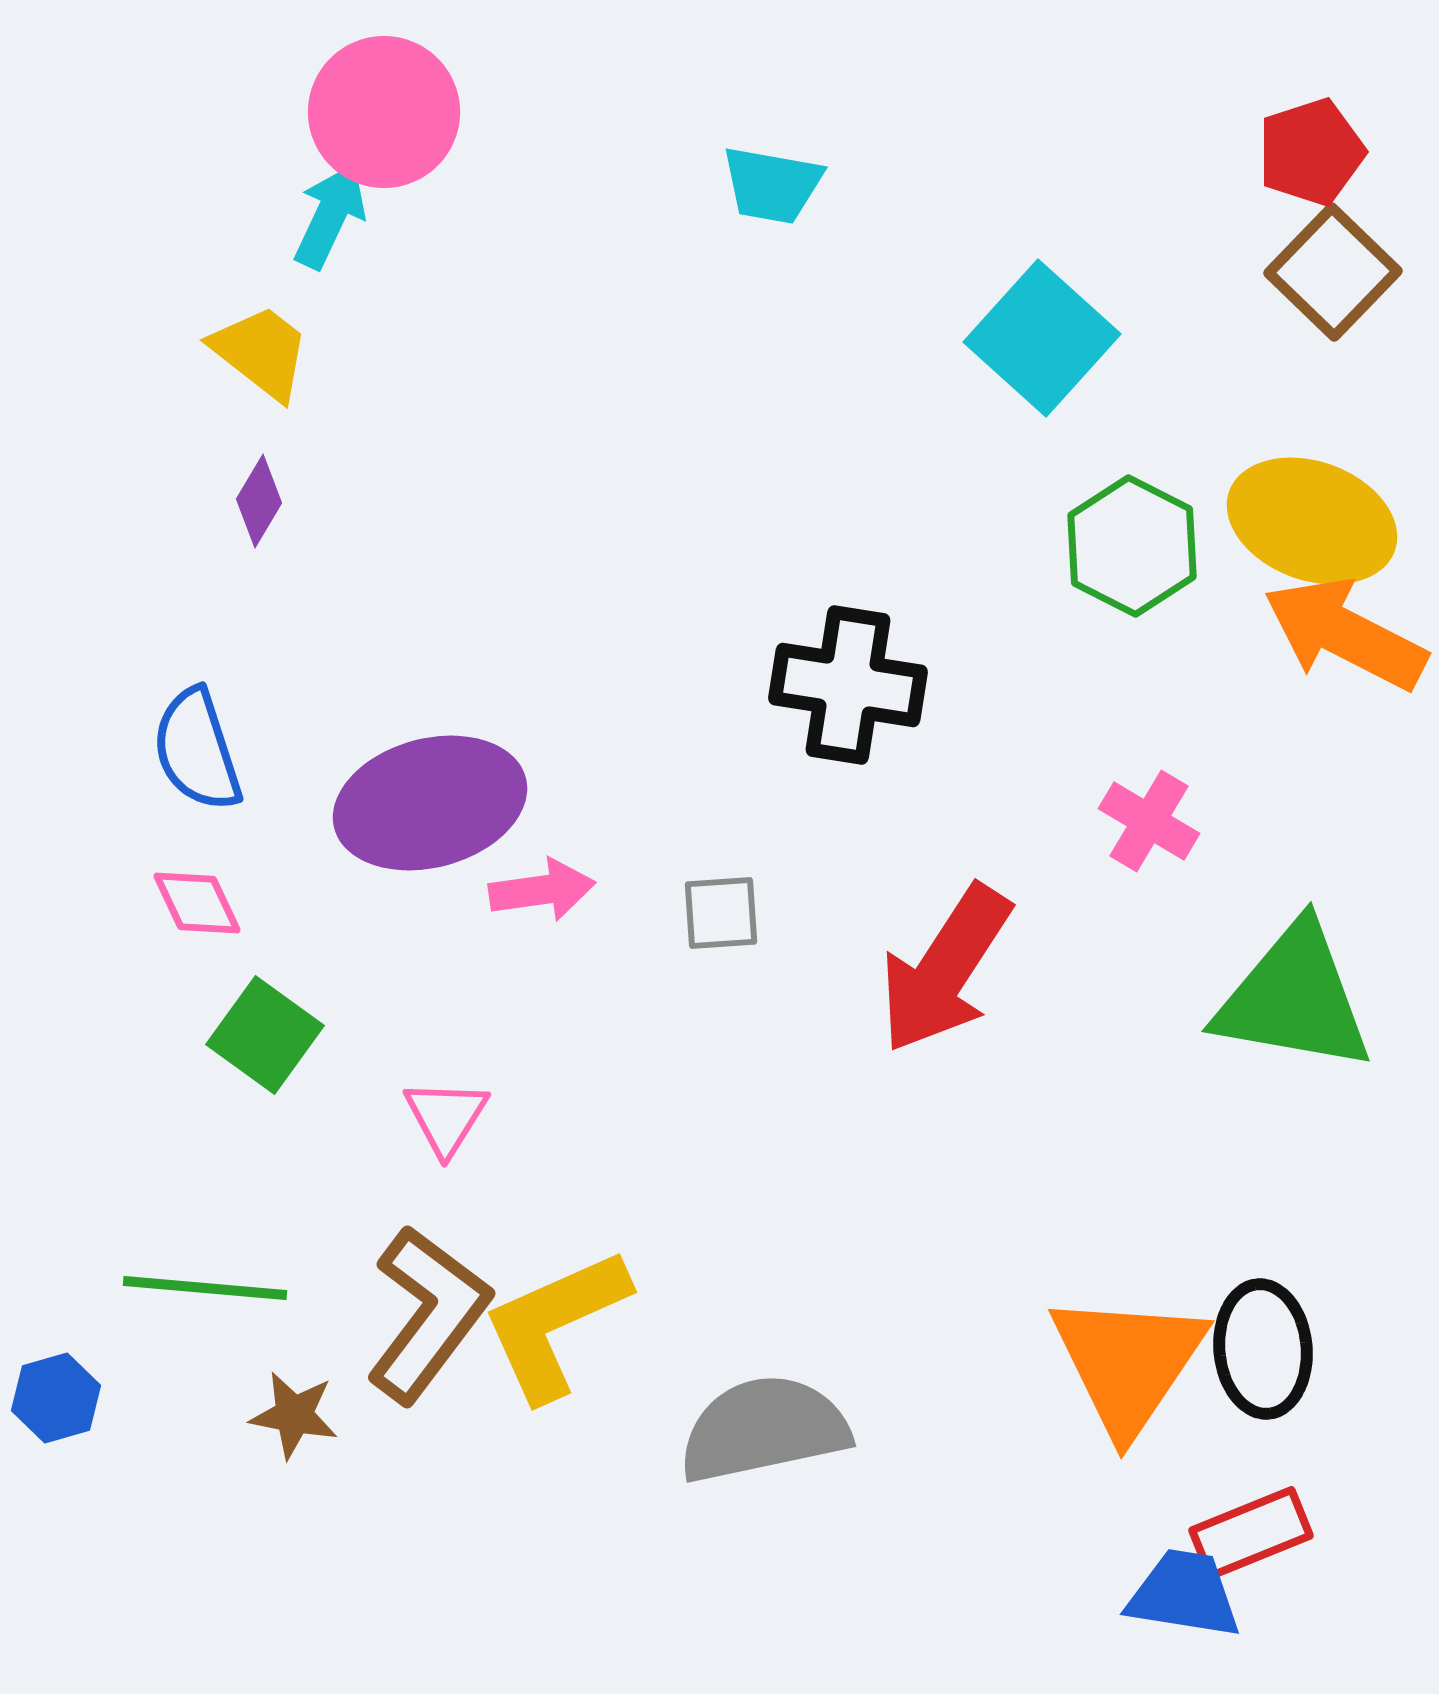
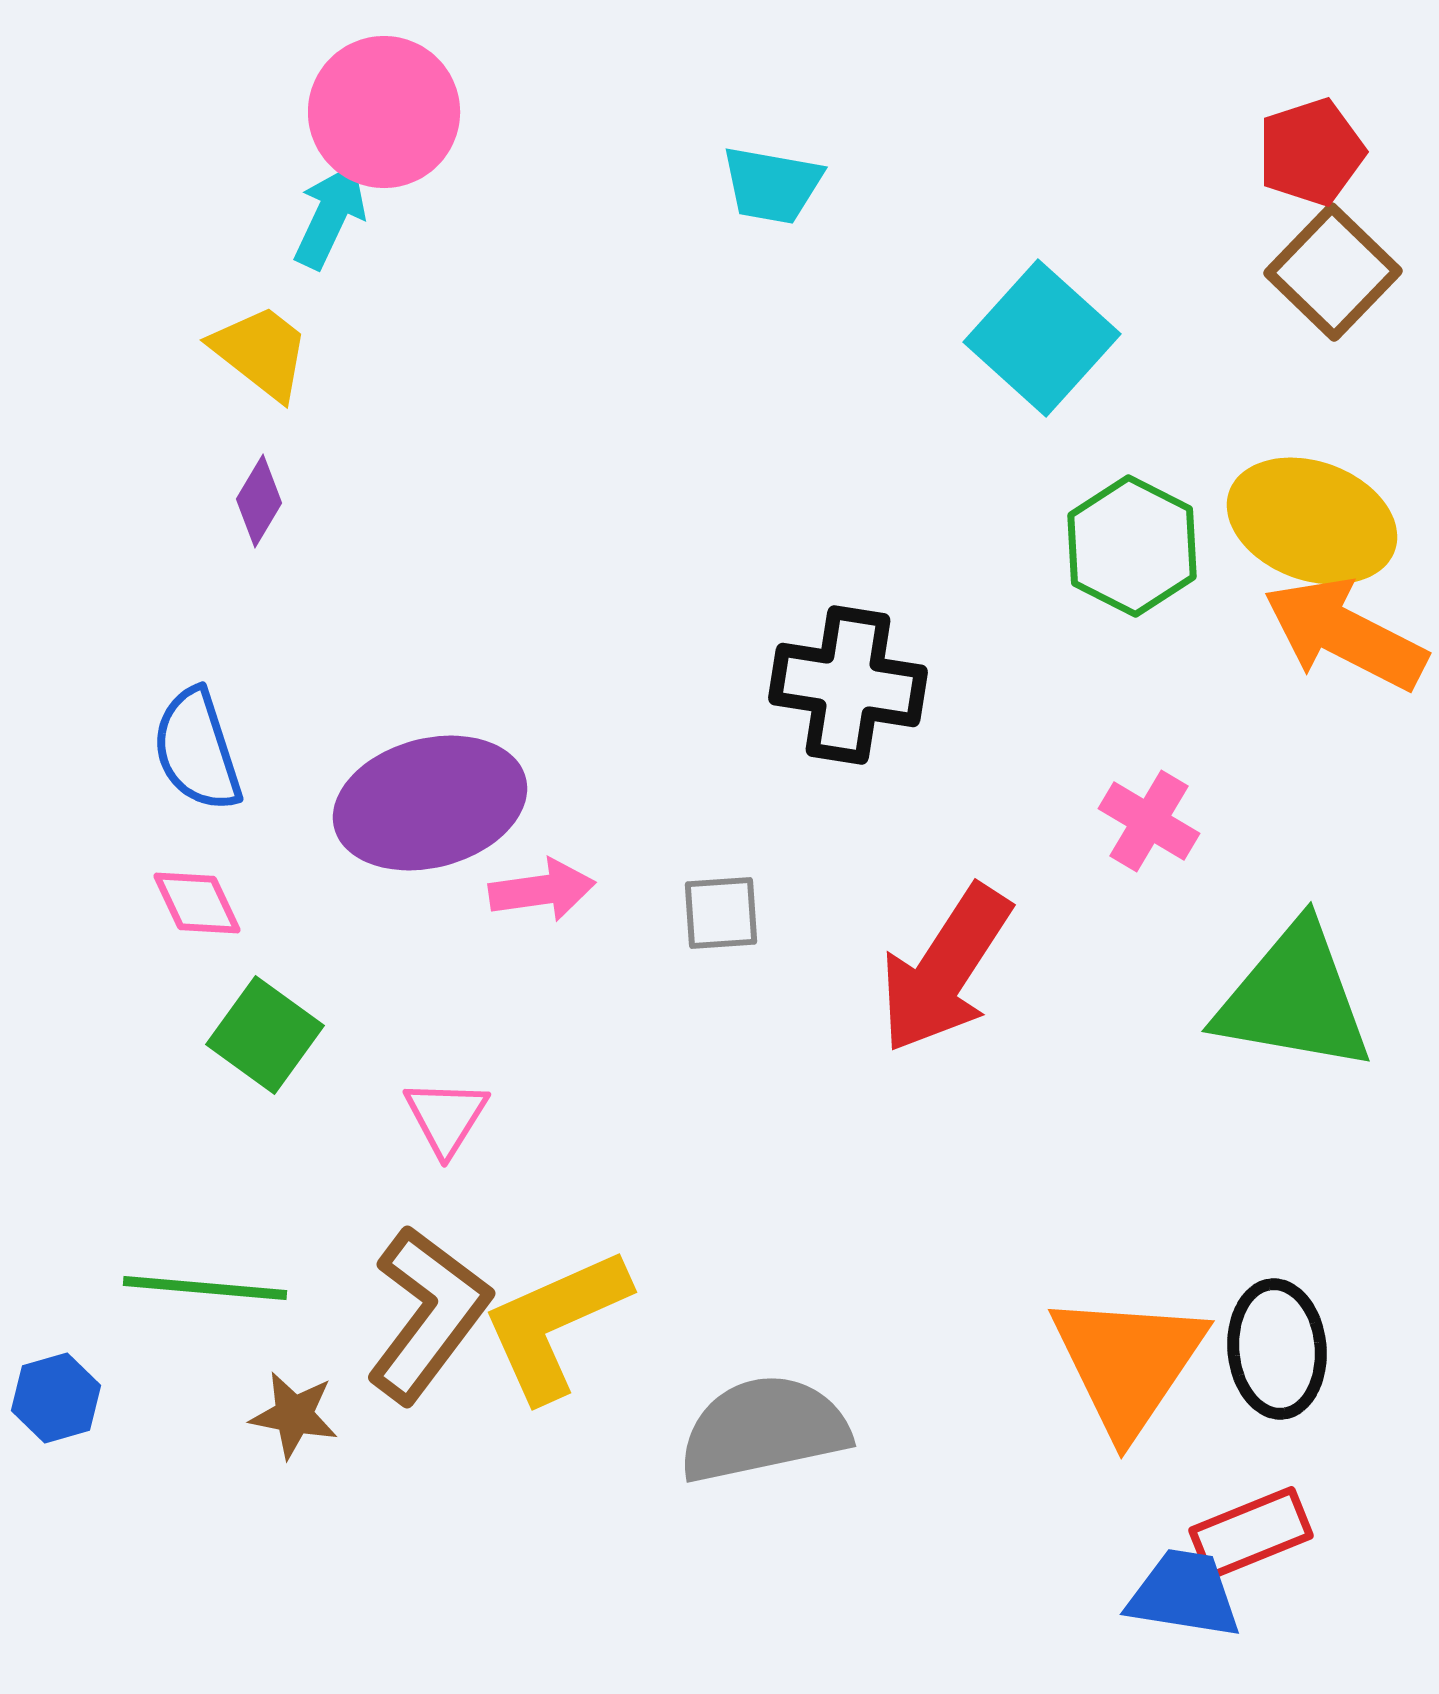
black ellipse: moved 14 px right
